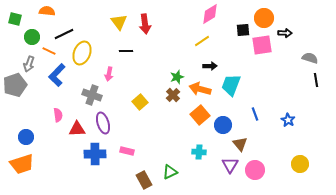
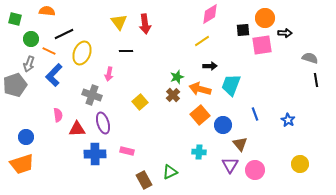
orange circle at (264, 18): moved 1 px right
green circle at (32, 37): moved 1 px left, 2 px down
blue L-shape at (57, 75): moved 3 px left
